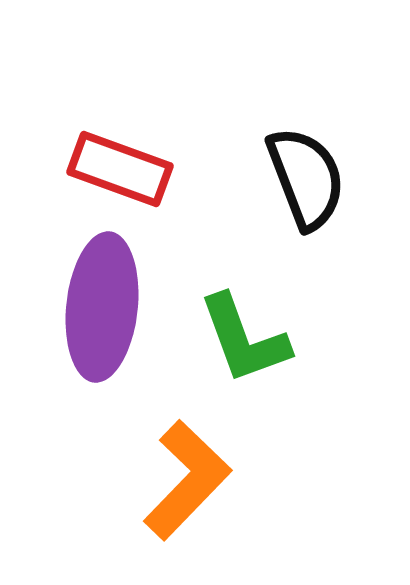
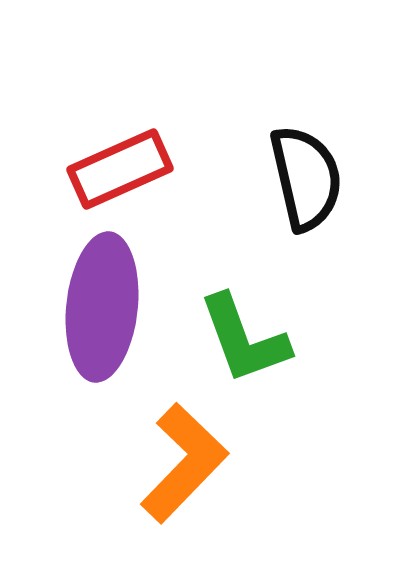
red rectangle: rotated 44 degrees counterclockwise
black semicircle: rotated 8 degrees clockwise
orange L-shape: moved 3 px left, 17 px up
